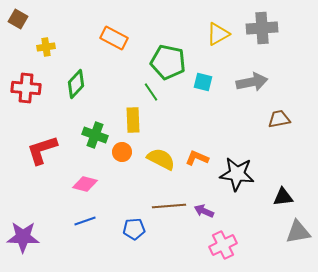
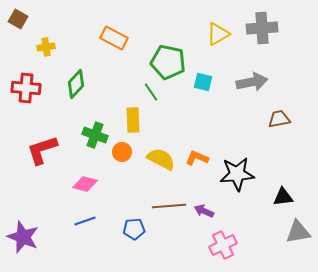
black star: rotated 12 degrees counterclockwise
purple star: rotated 20 degrees clockwise
